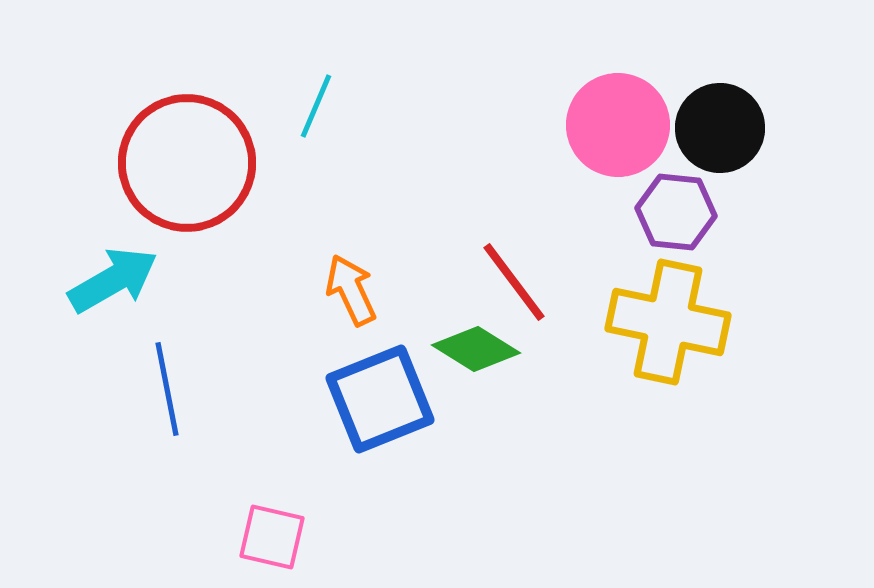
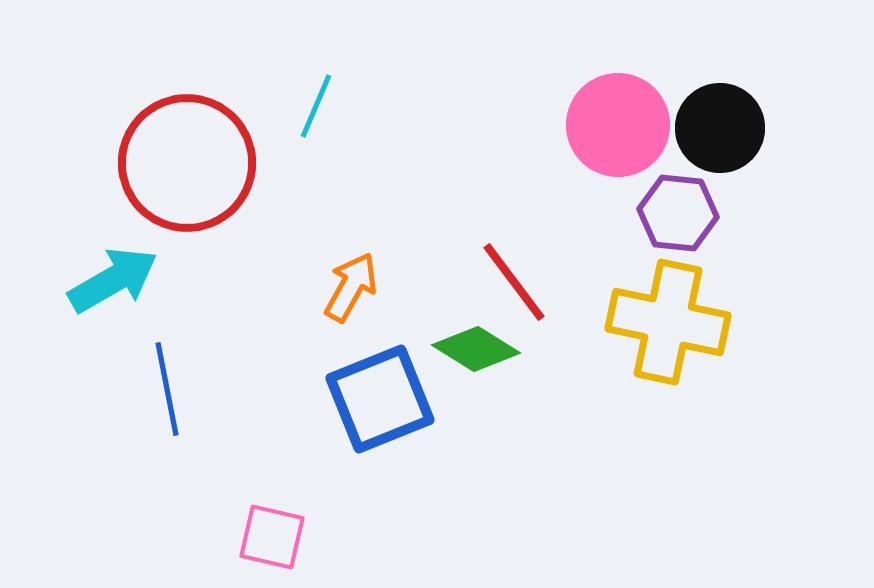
purple hexagon: moved 2 px right, 1 px down
orange arrow: moved 3 px up; rotated 54 degrees clockwise
